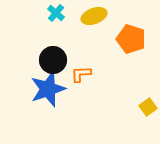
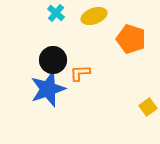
orange L-shape: moved 1 px left, 1 px up
